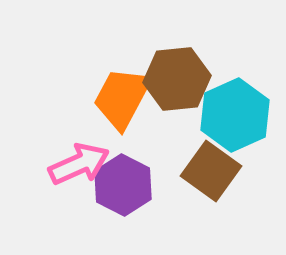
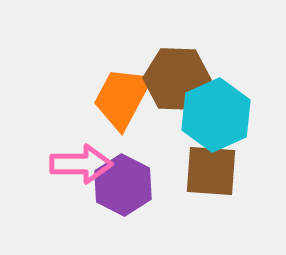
brown hexagon: rotated 8 degrees clockwise
cyan hexagon: moved 19 px left
pink arrow: moved 2 px right; rotated 24 degrees clockwise
brown square: rotated 32 degrees counterclockwise
